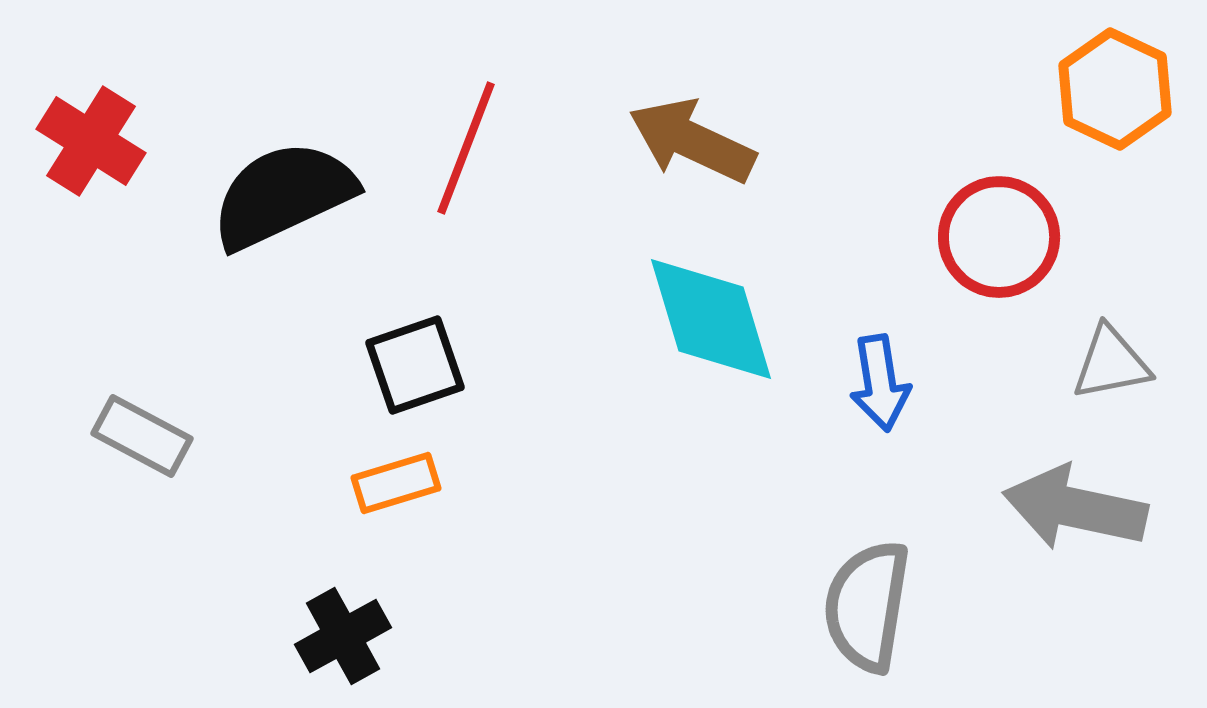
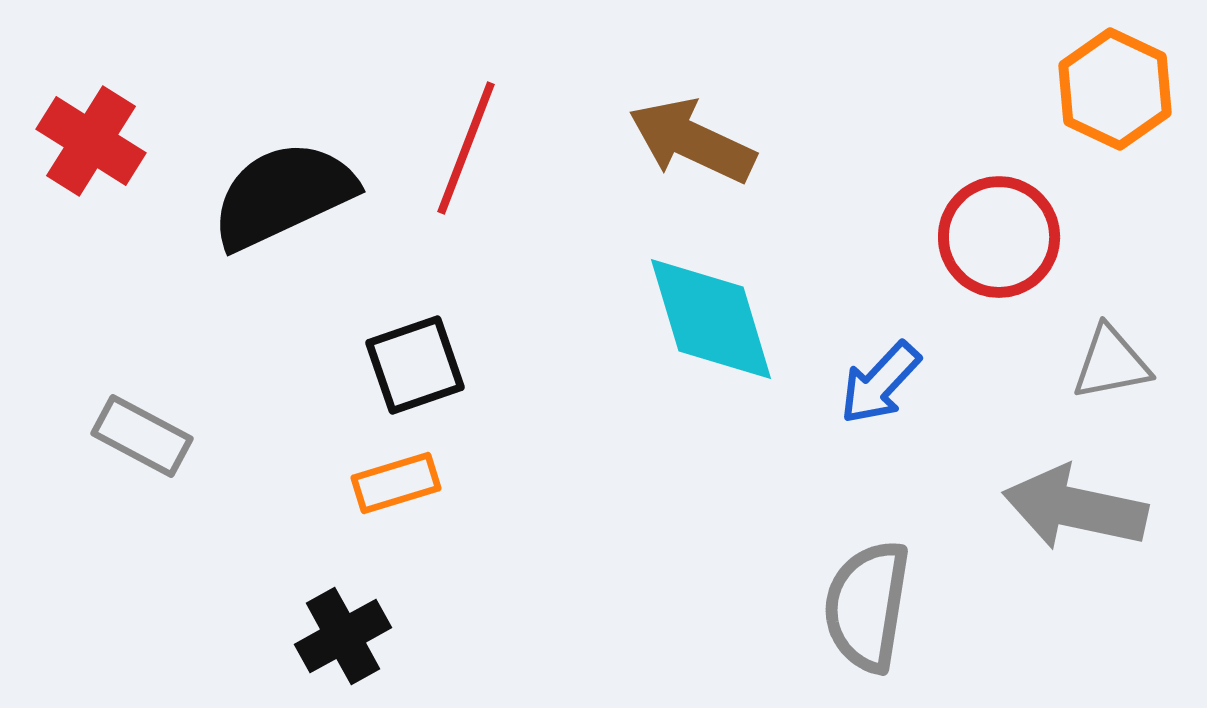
blue arrow: rotated 52 degrees clockwise
